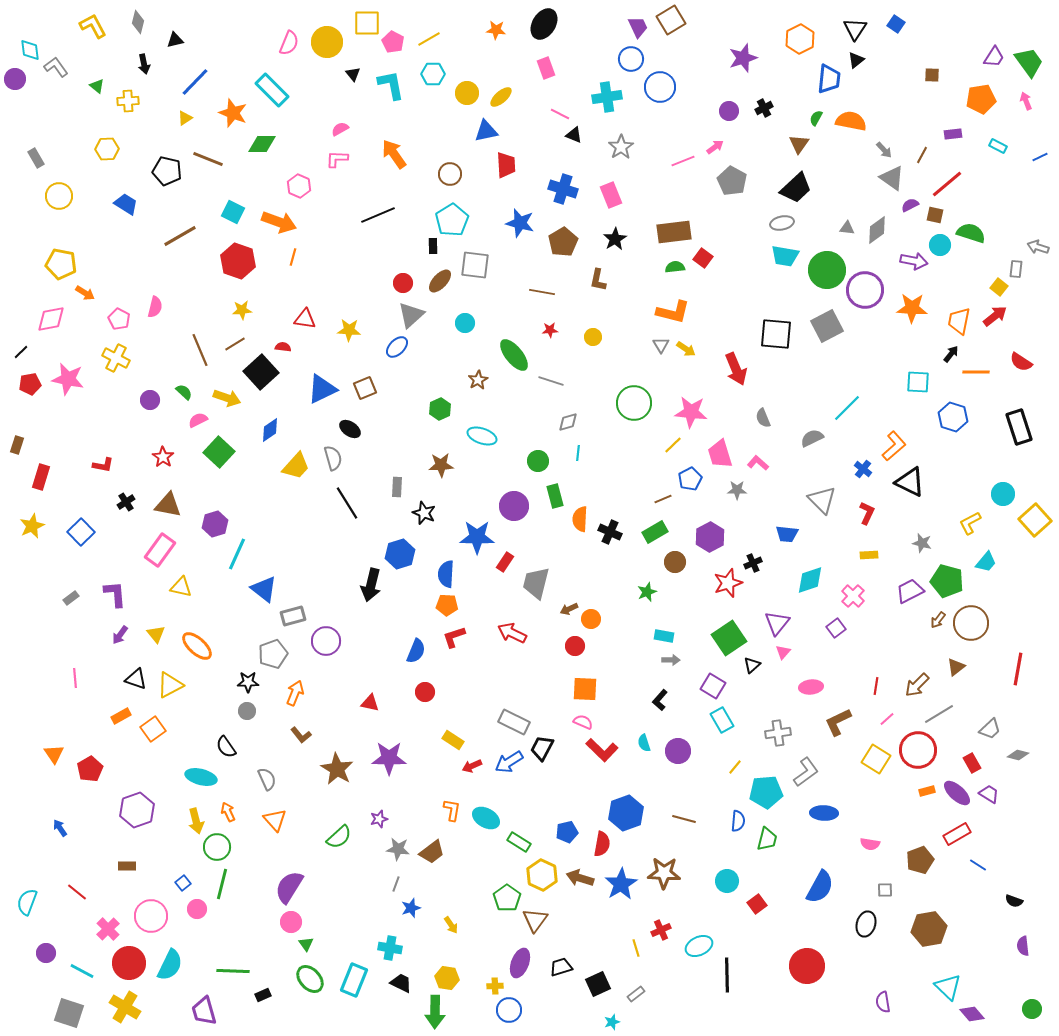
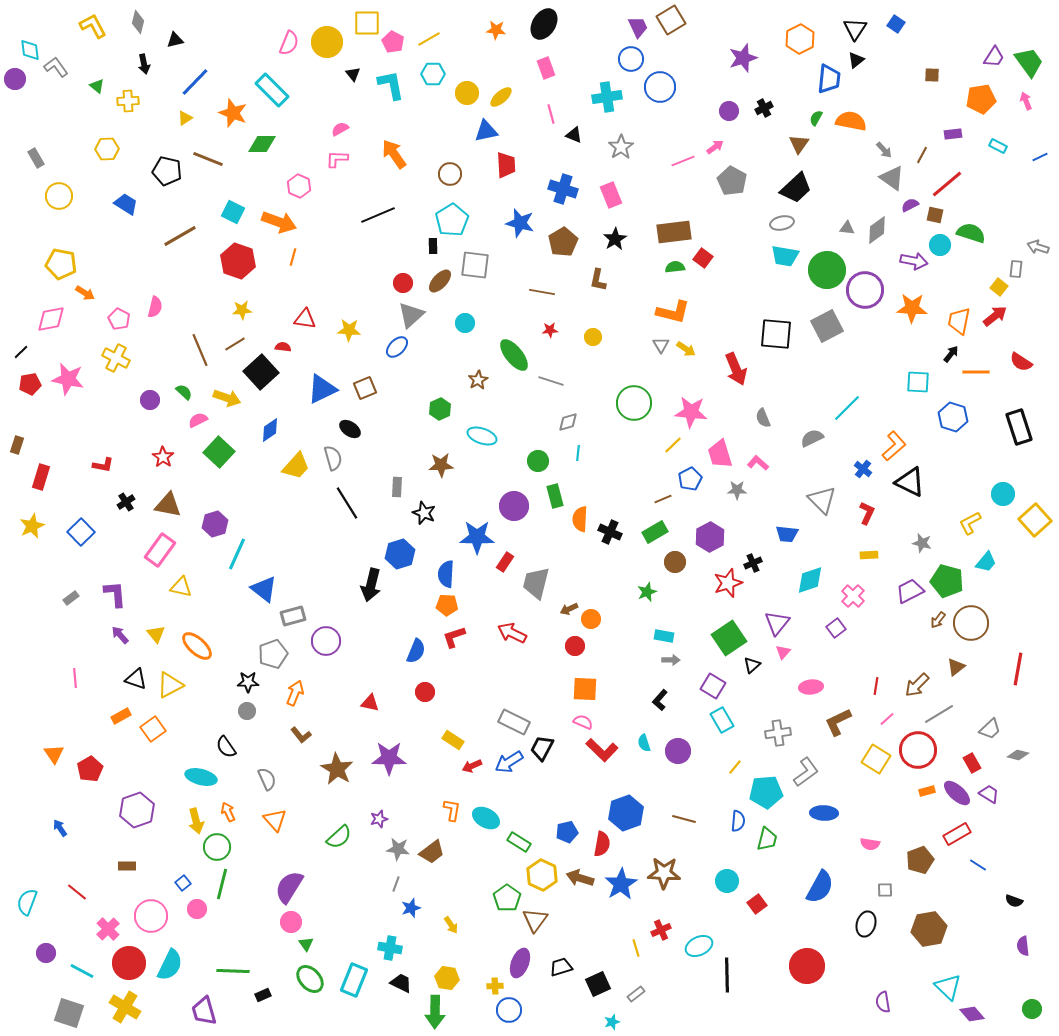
pink line at (560, 114): moved 9 px left; rotated 48 degrees clockwise
purple arrow at (120, 635): rotated 102 degrees clockwise
